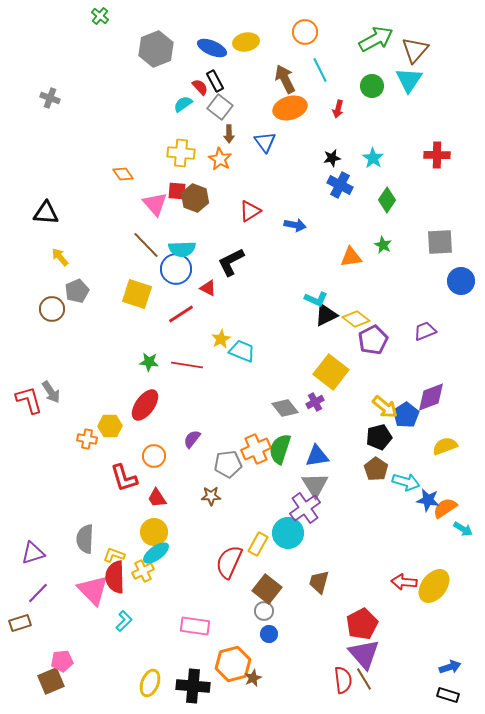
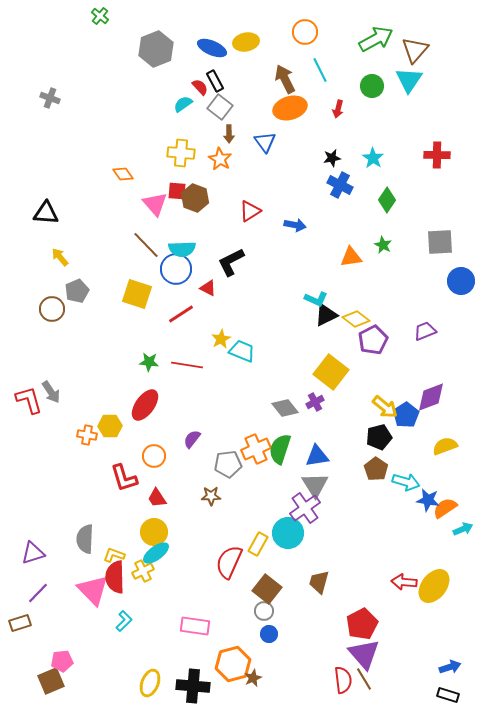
orange cross at (87, 439): moved 4 px up
cyan arrow at (463, 529): rotated 54 degrees counterclockwise
